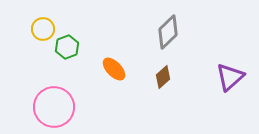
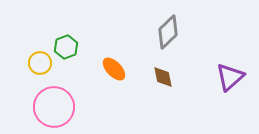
yellow circle: moved 3 px left, 34 px down
green hexagon: moved 1 px left
brown diamond: rotated 60 degrees counterclockwise
